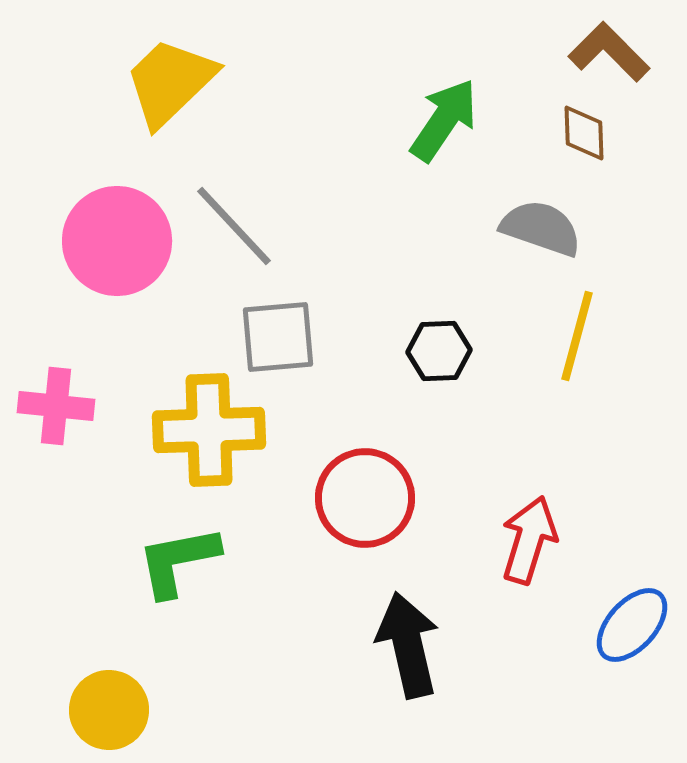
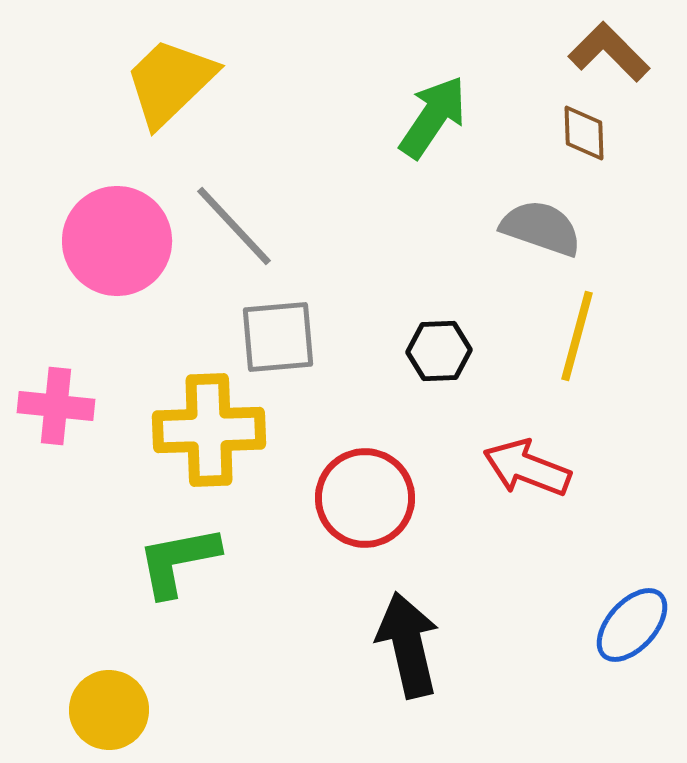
green arrow: moved 11 px left, 3 px up
red arrow: moved 2 px left, 72 px up; rotated 86 degrees counterclockwise
